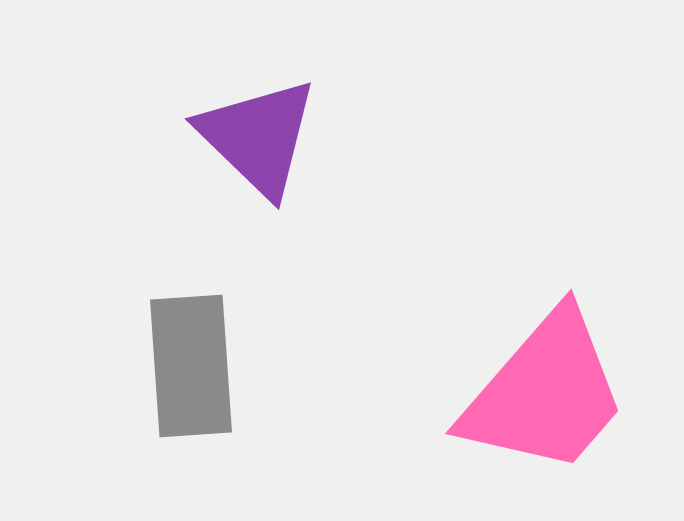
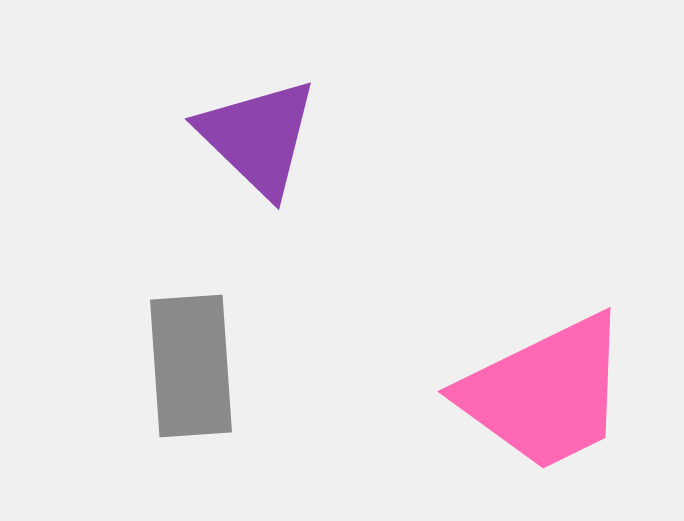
pink trapezoid: rotated 23 degrees clockwise
